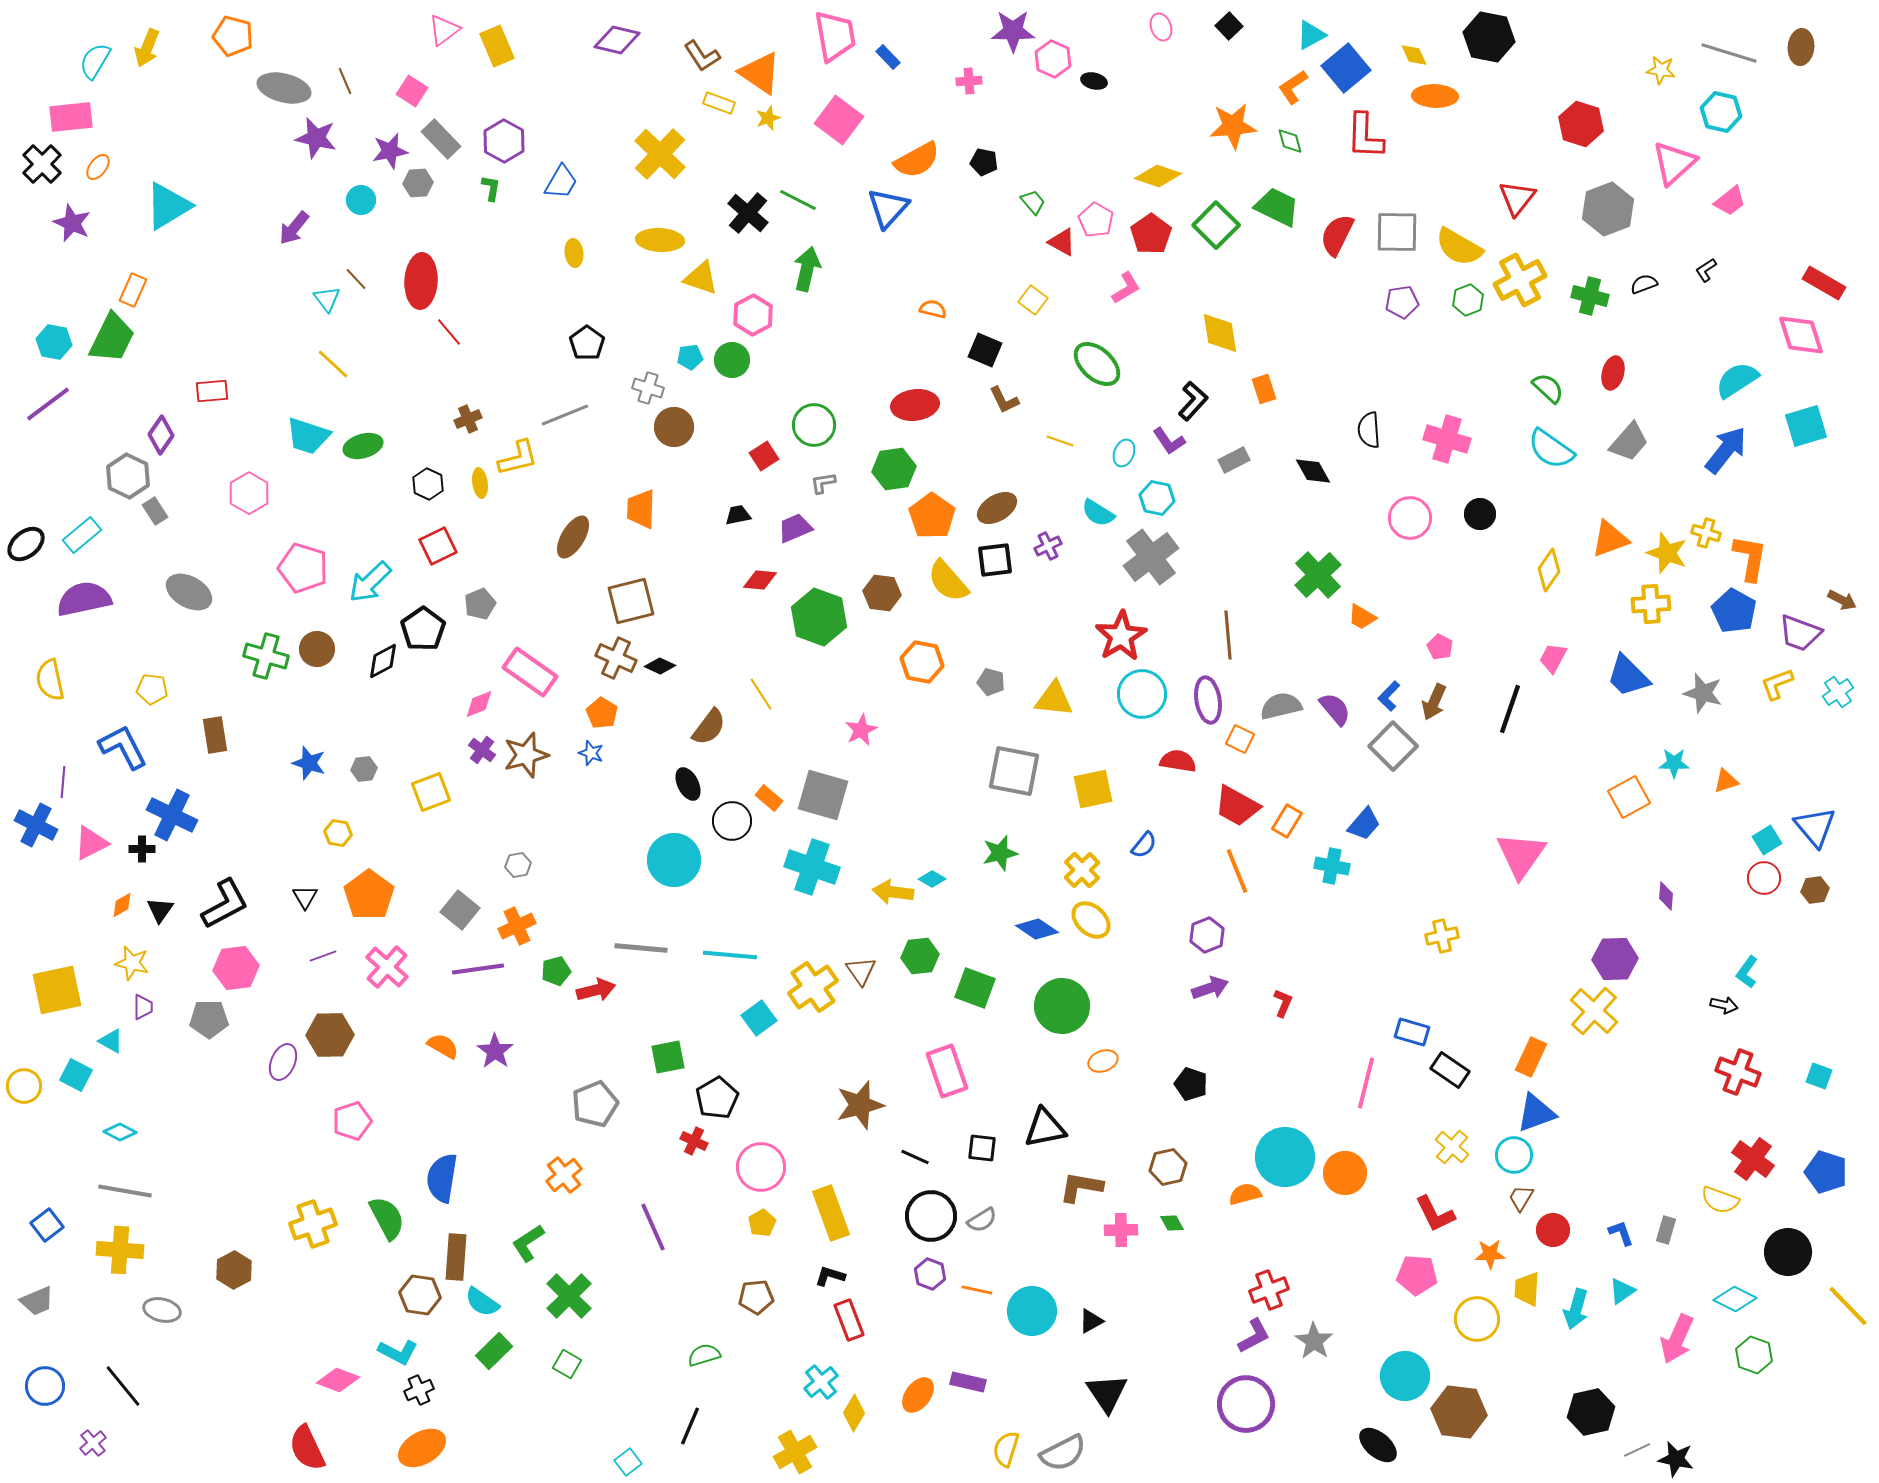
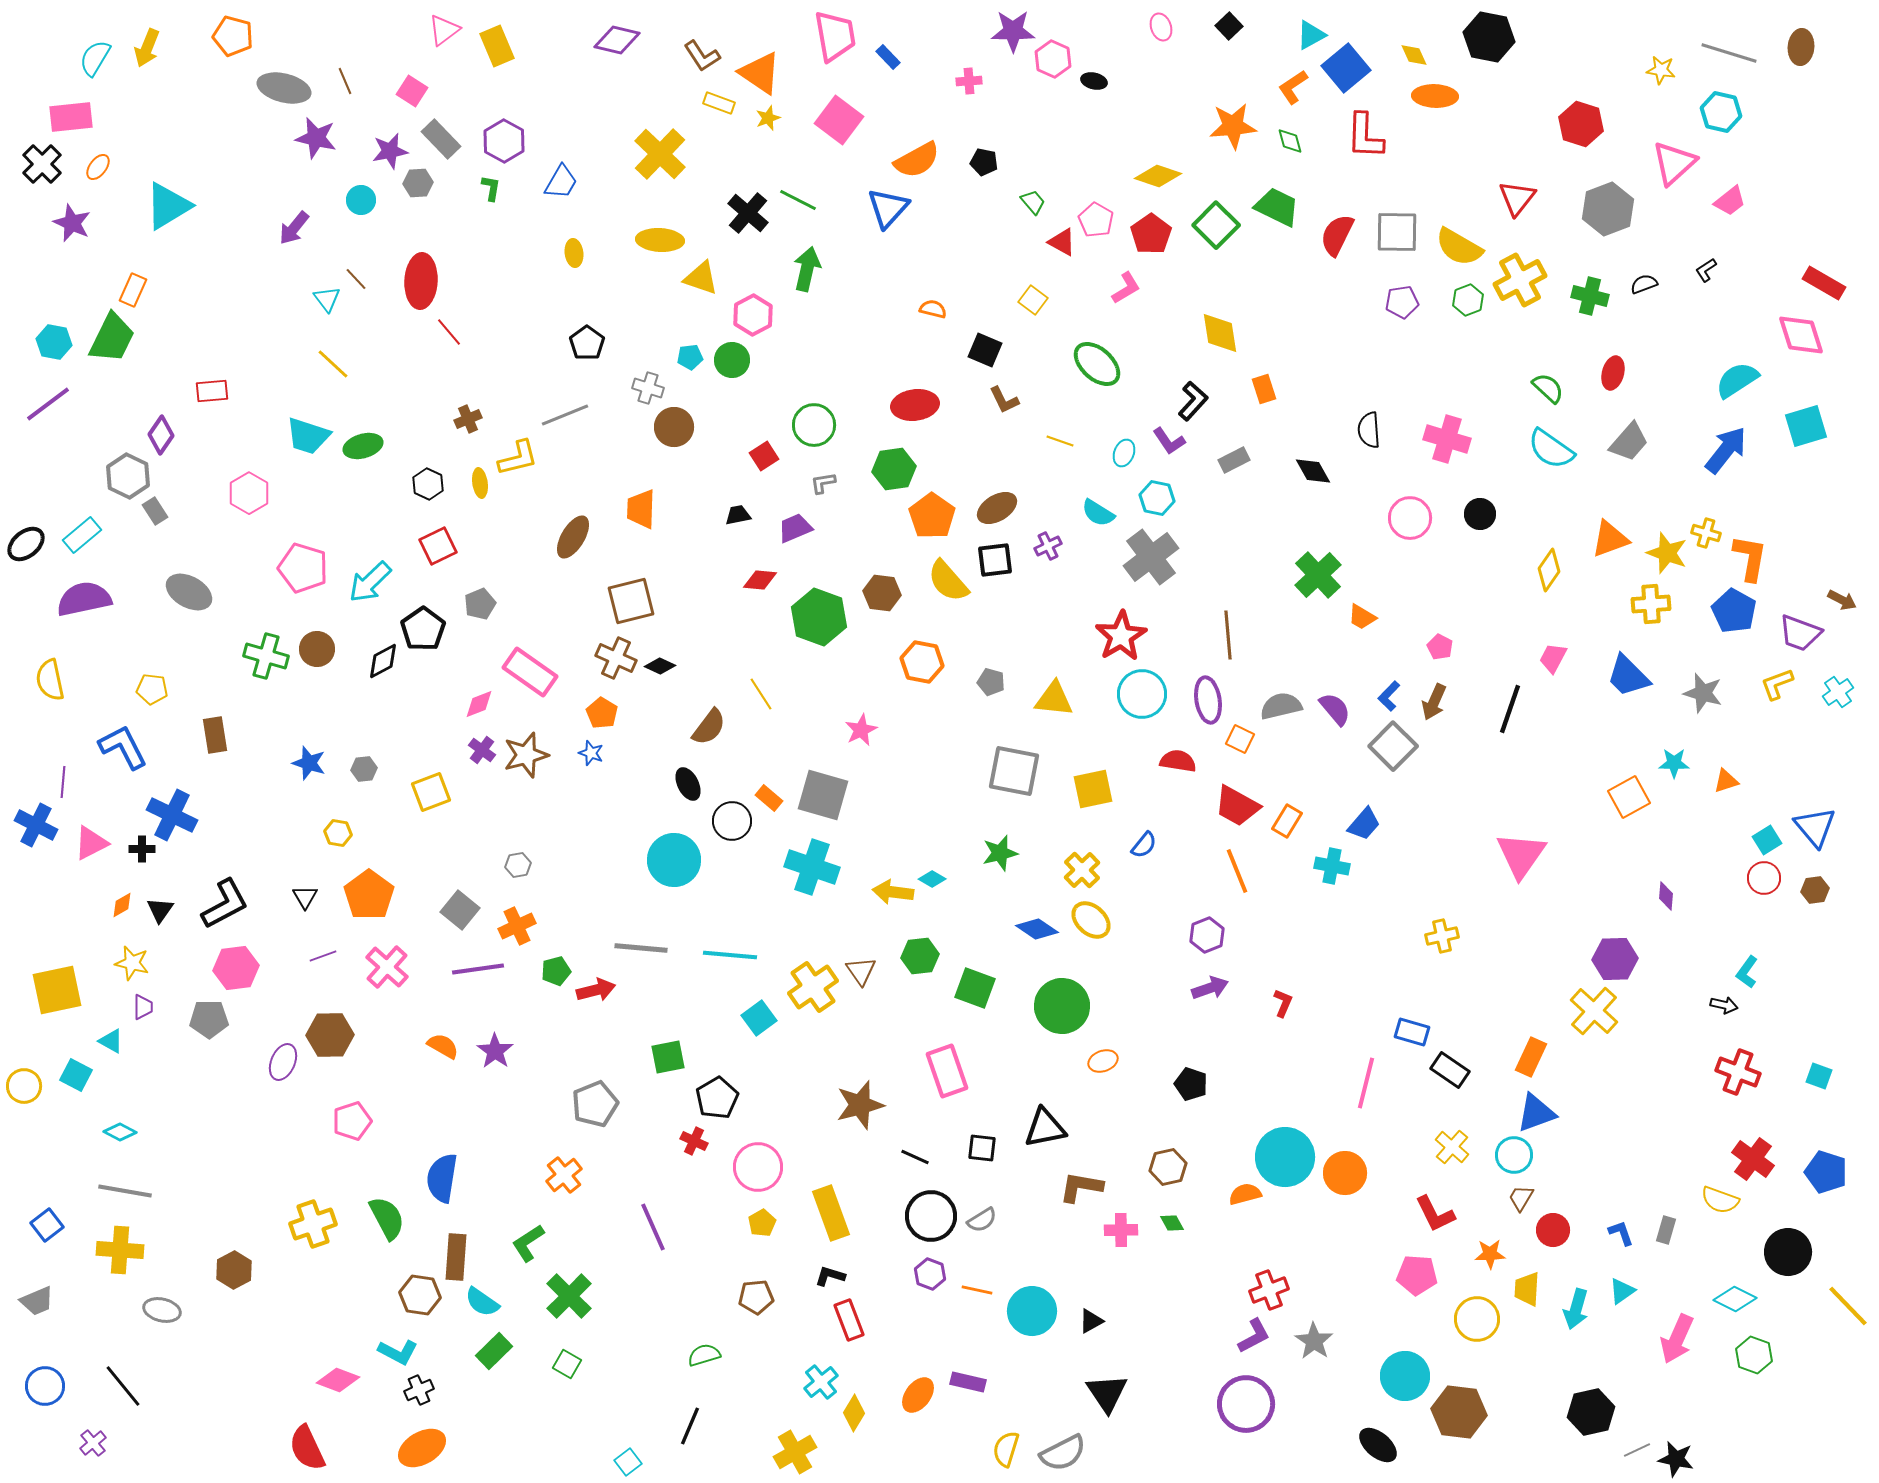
cyan semicircle at (95, 61): moved 3 px up
pink circle at (761, 1167): moved 3 px left
